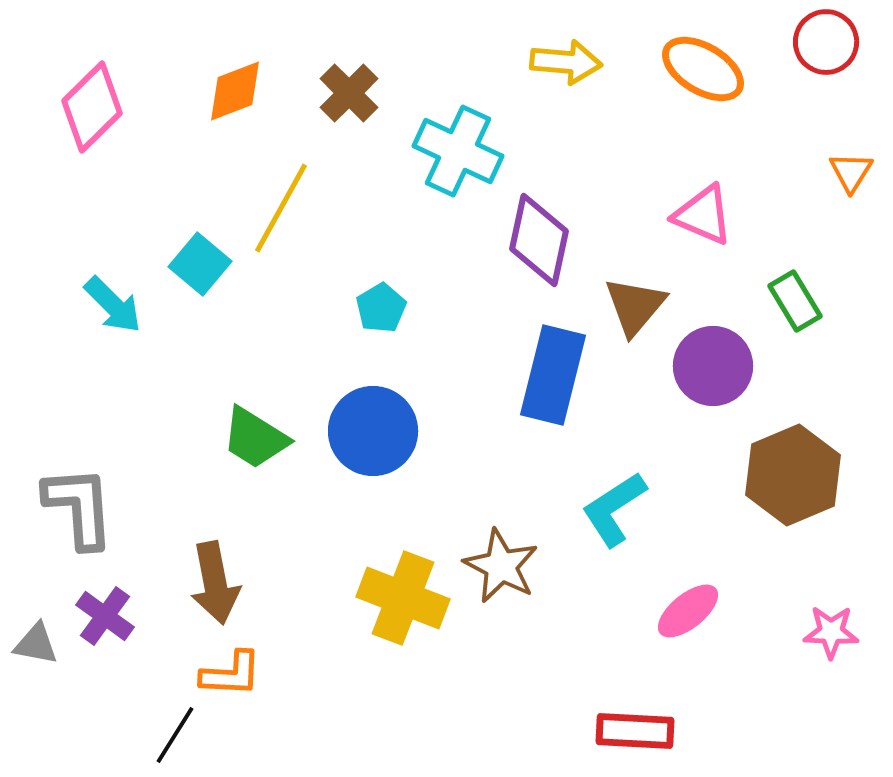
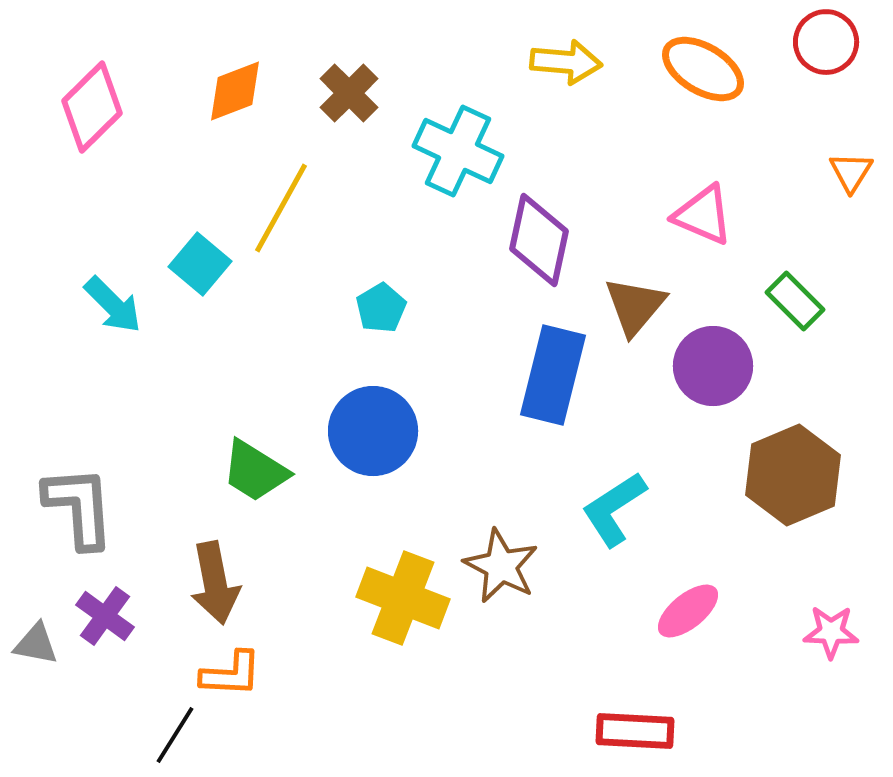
green rectangle: rotated 14 degrees counterclockwise
green trapezoid: moved 33 px down
